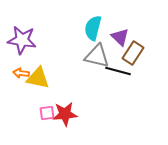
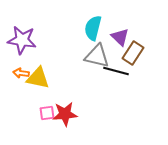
black line: moved 2 px left
